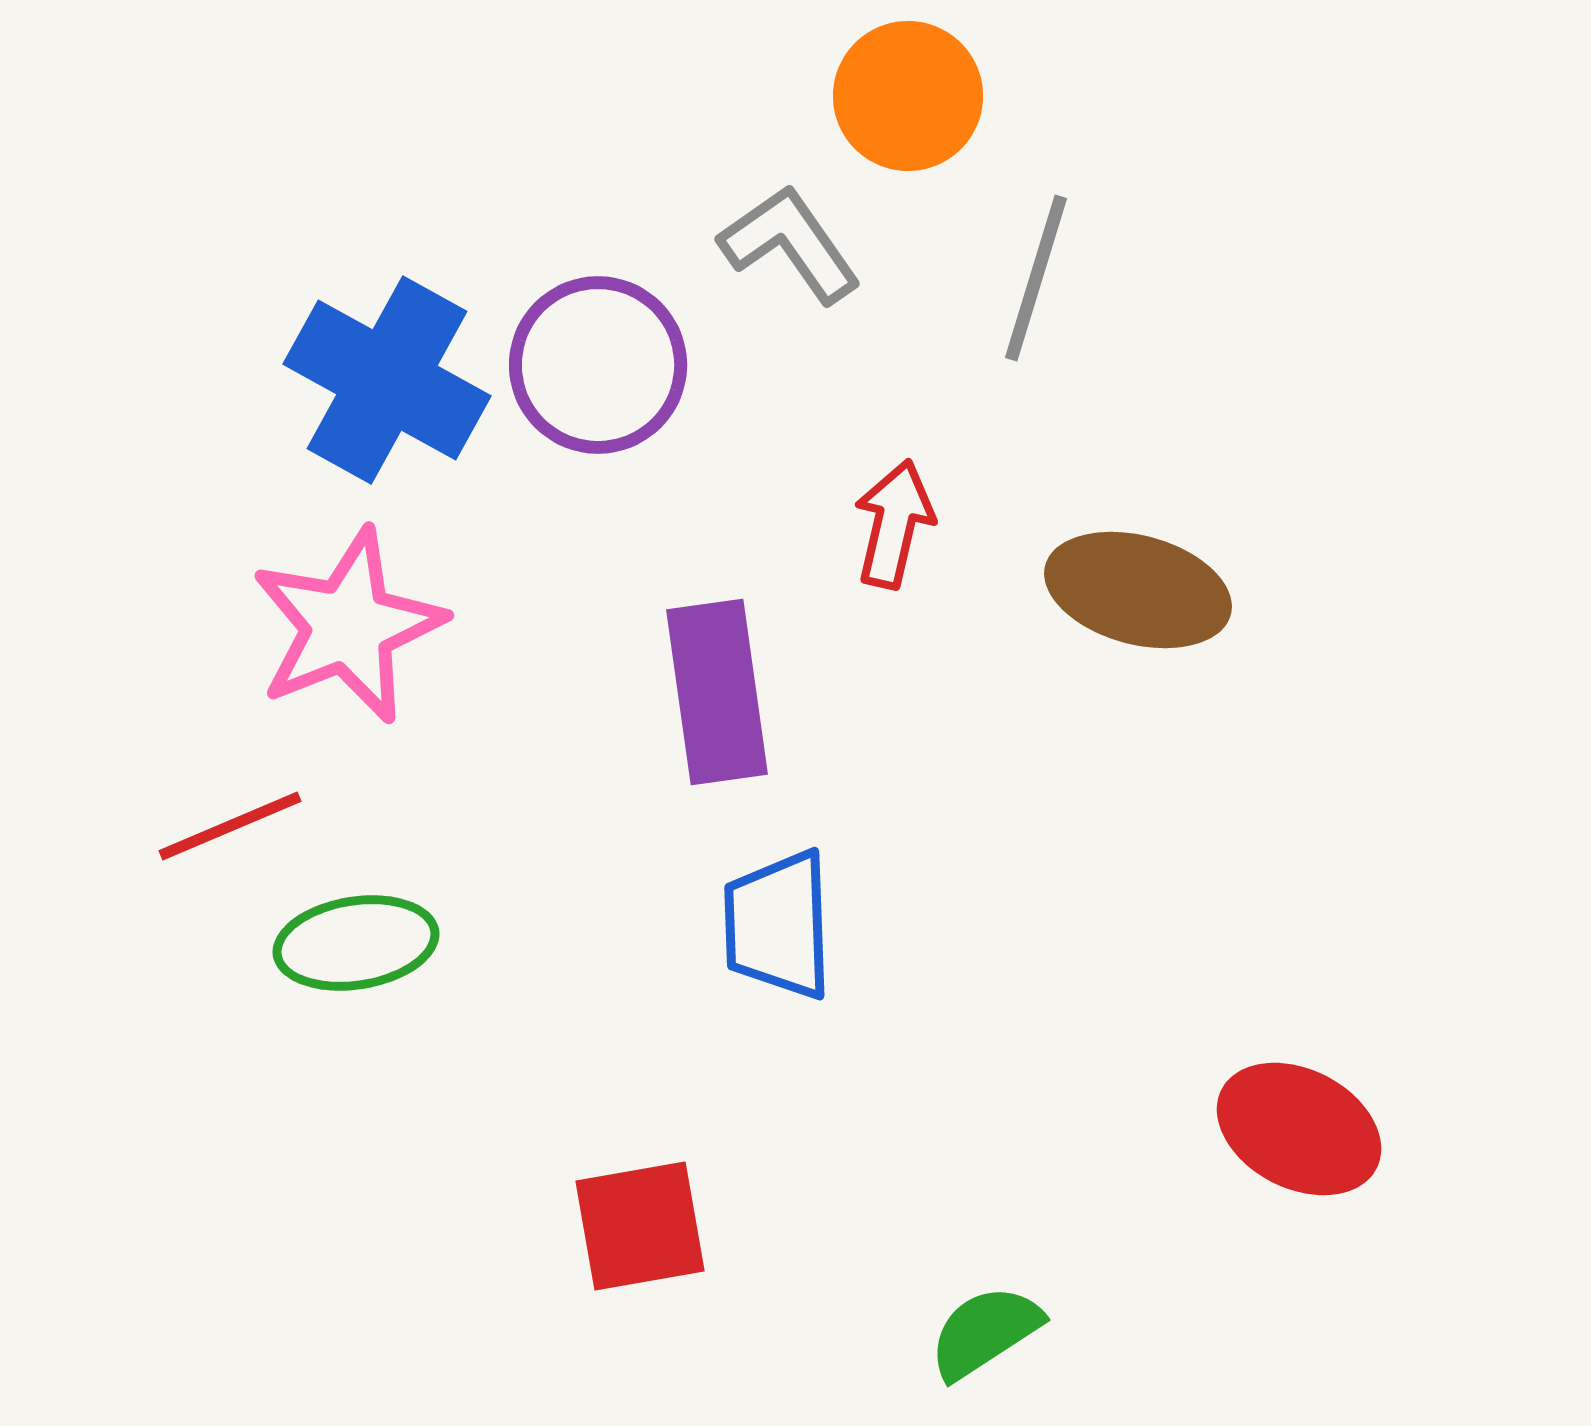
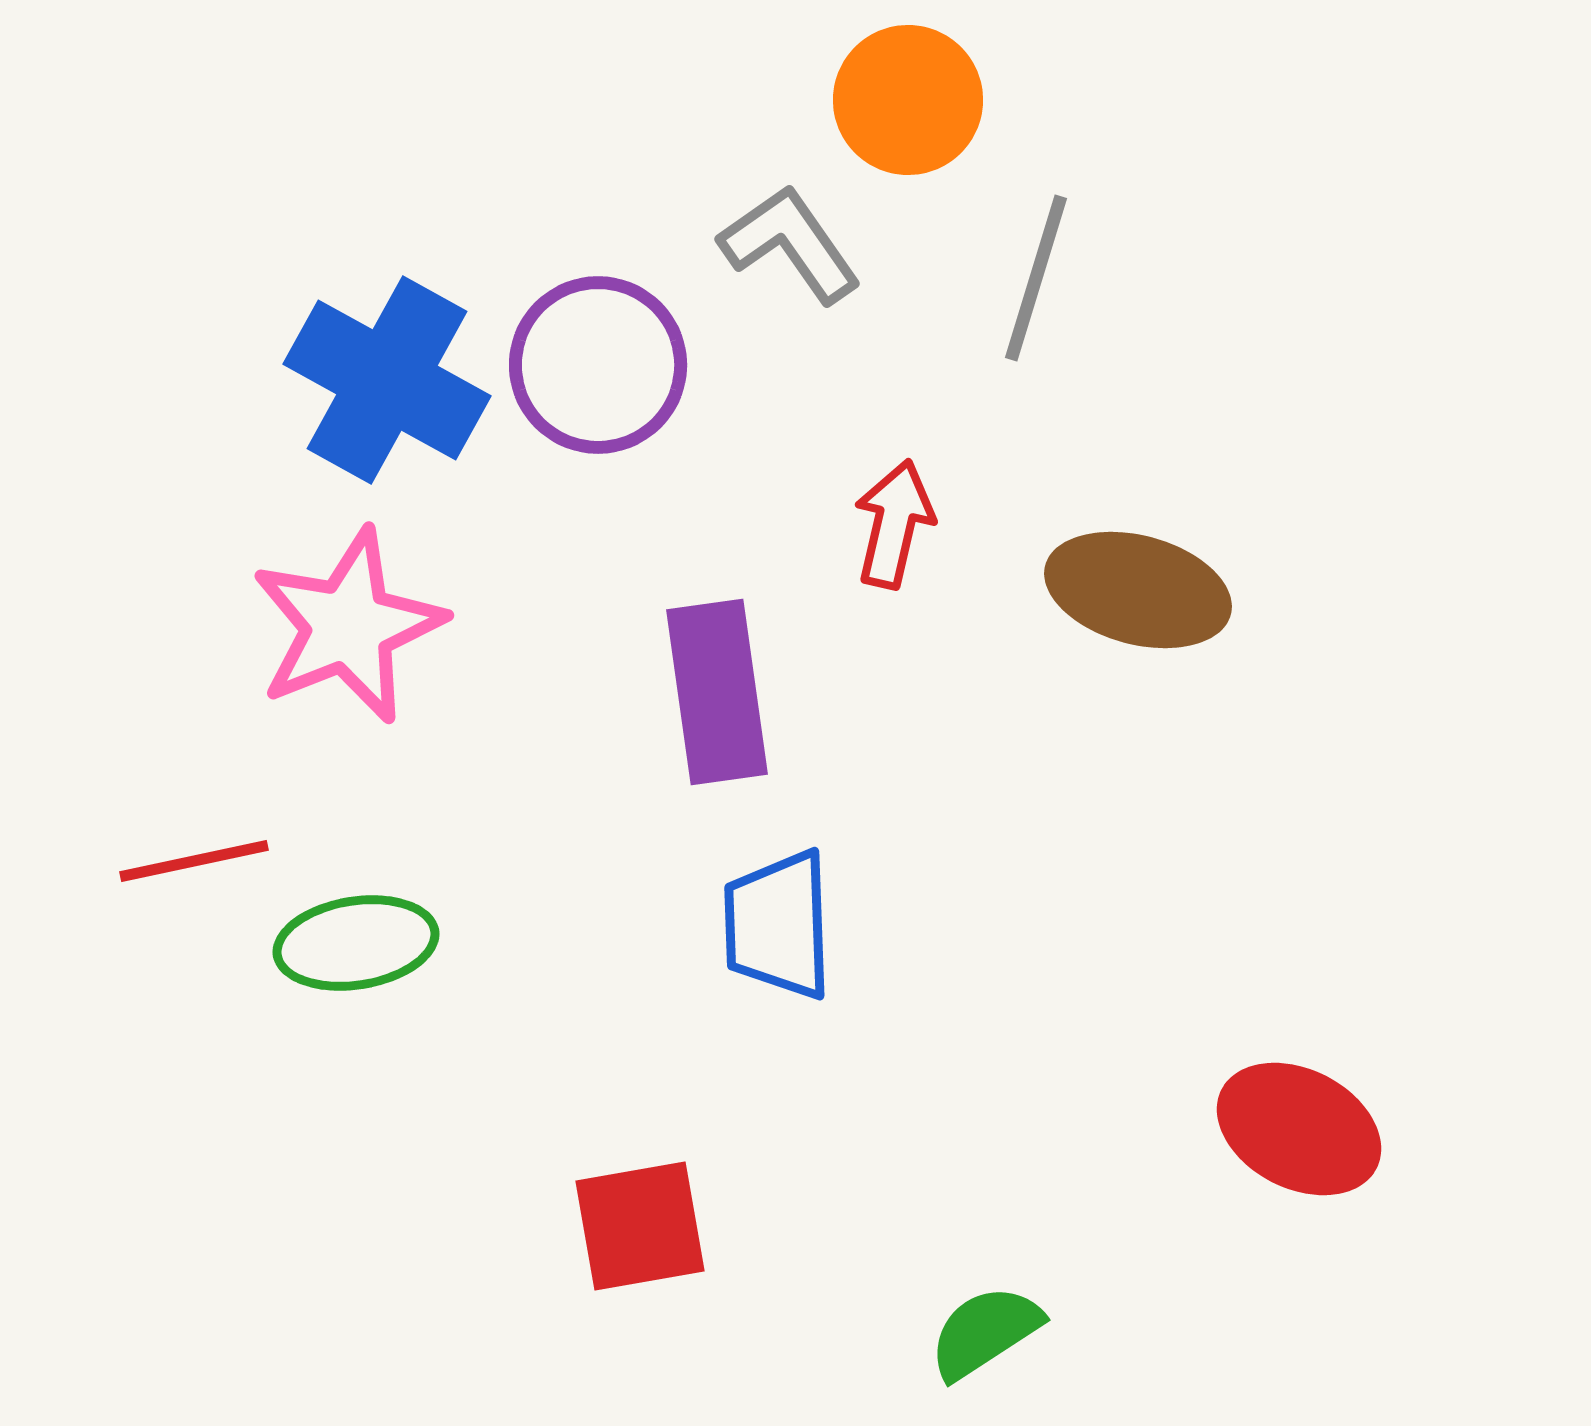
orange circle: moved 4 px down
red line: moved 36 px left, 35 px down; rotated 11 degrees clockwise
